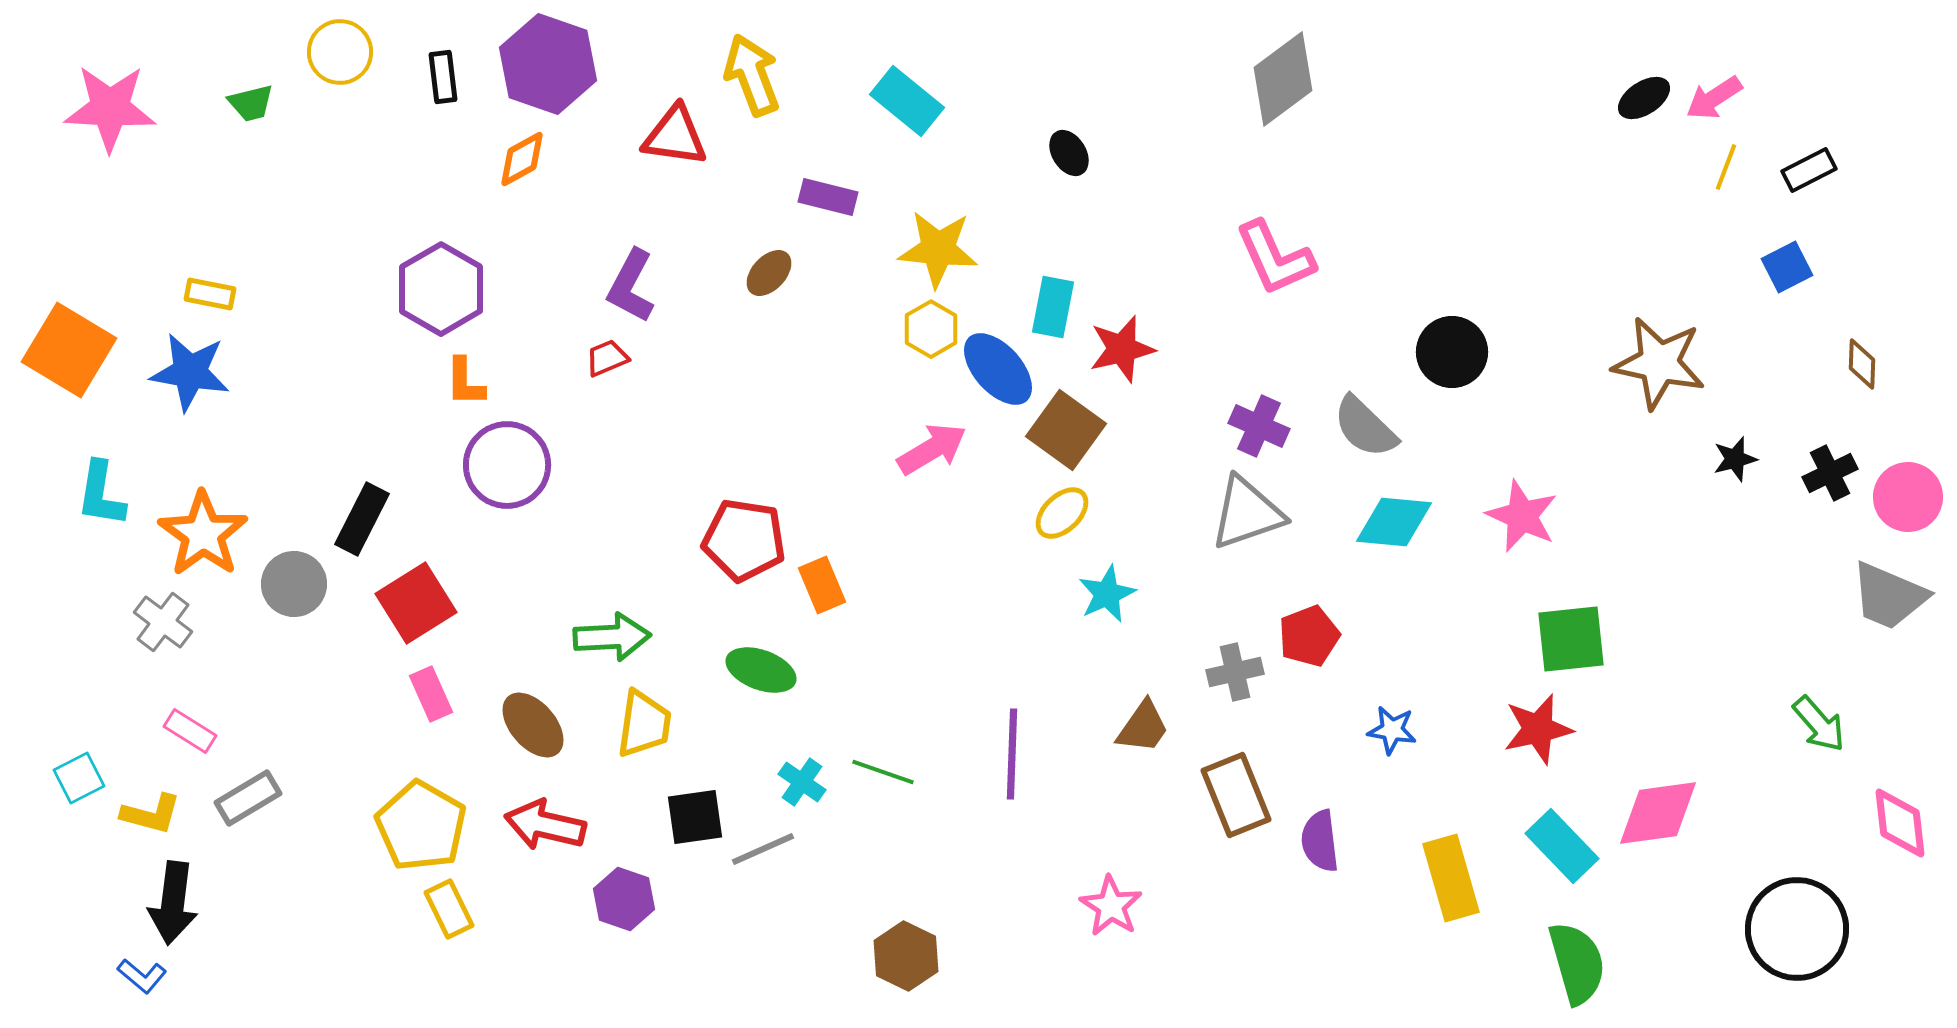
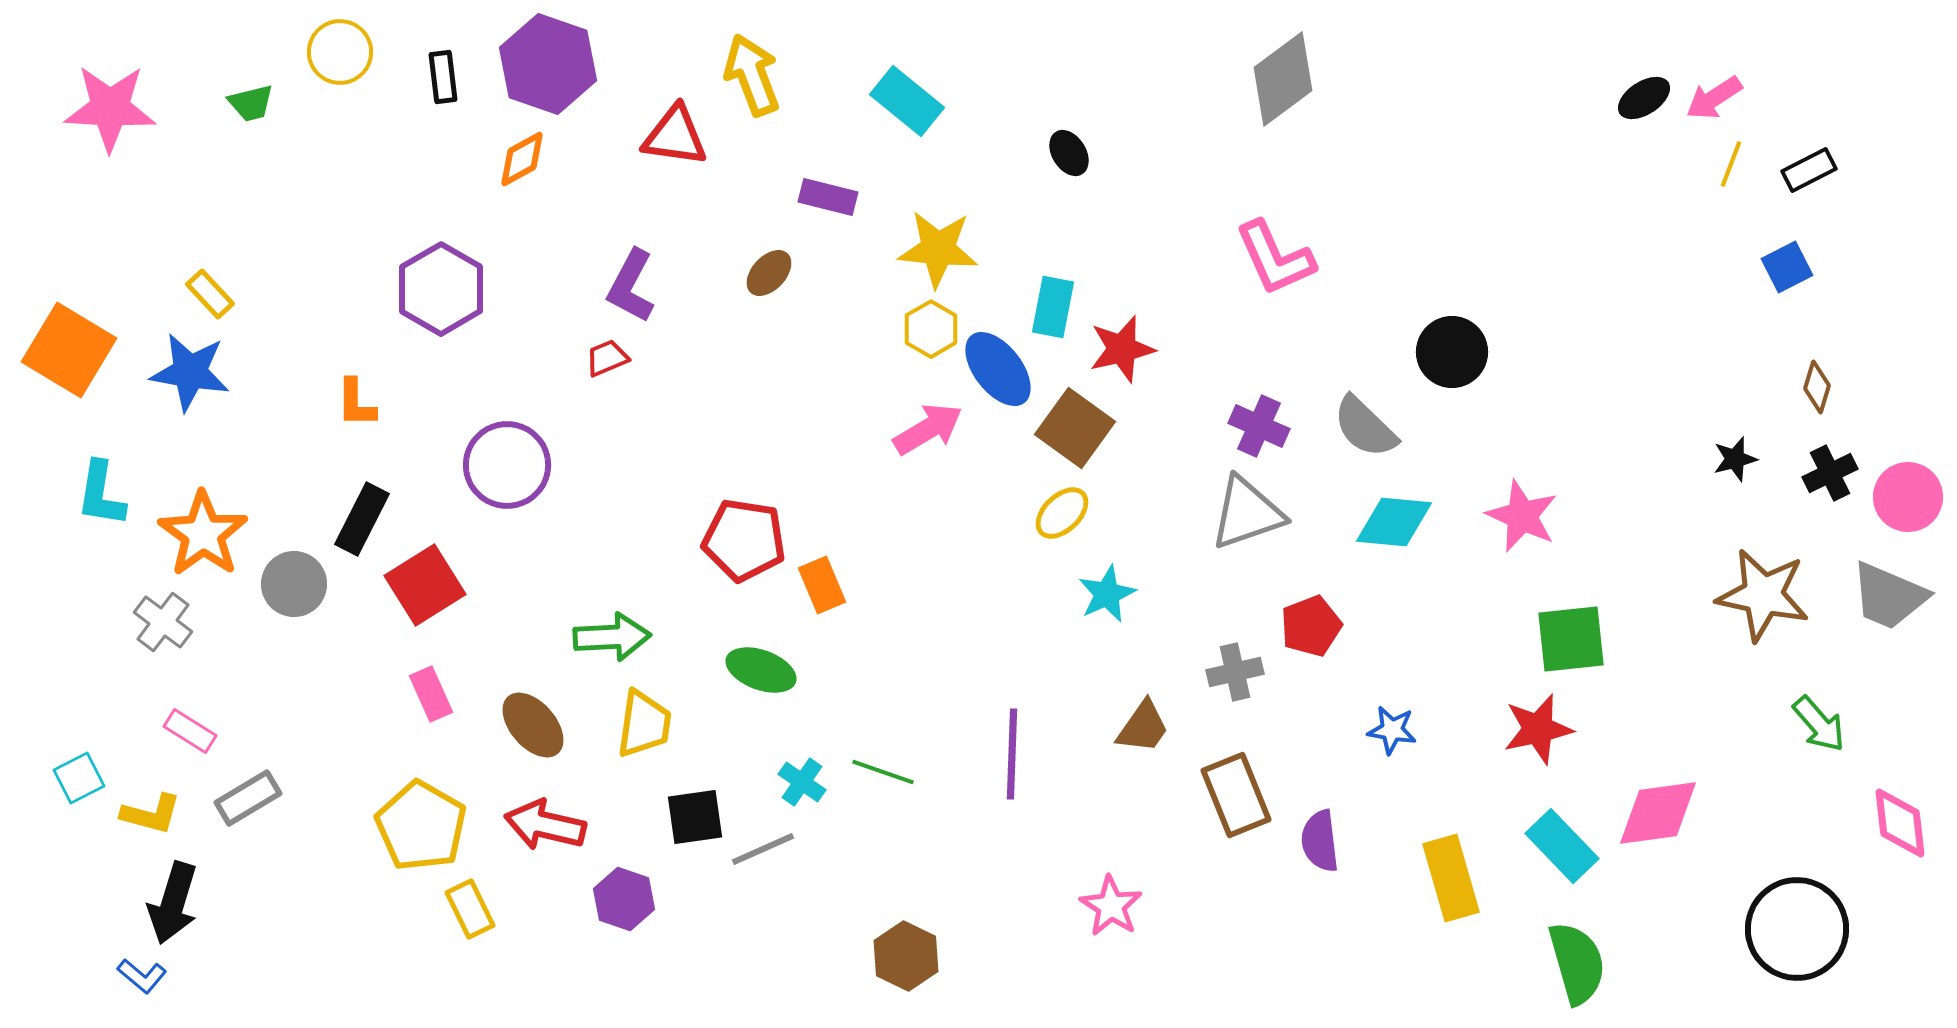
yellow line at (1726, 167): moved 5 px right, 3 px up
yellow rectangle at (210, 294): rotated 36 degrees clockwise
brown star at (1659, 363): moved 104 px right, 232 px down
brown diamond at (1862, 364): moved 45 px left, 23 px down; rotated 15 degrees clockwise
blue ellipse at (998, 369): rotated 4 degrees clockwise
orange L-shape at (465, 382): moved 109 px left, 21 px down
brown square at (1066, 430): moved 9 px right, 2 px up
pink arrow at (932, 449): moved 4 px left, 20 px up
red square at (416, 603): moved 9 px right, 18 px up
red pentagon at (1309, 636): moved 2 px right, 10 px up
black arrow at (173, 903): rotated 10 degrees clockwise
yellow rectangle at (449, 909): moved 21 px right
